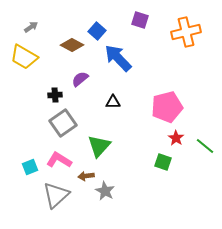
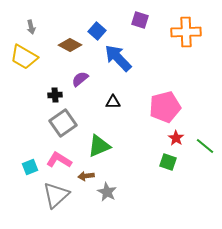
gray arrow: rotated 112 degrees clockwise
orange cross: rotated 12 degrees clockwise
brown diamond: moved 2 px left
pink pentagon: moved 2 px left
green triangle: rotated 25 degrees clockwise
green square: moved 5 px right
gray star: moved 2 px right, 1 px down
